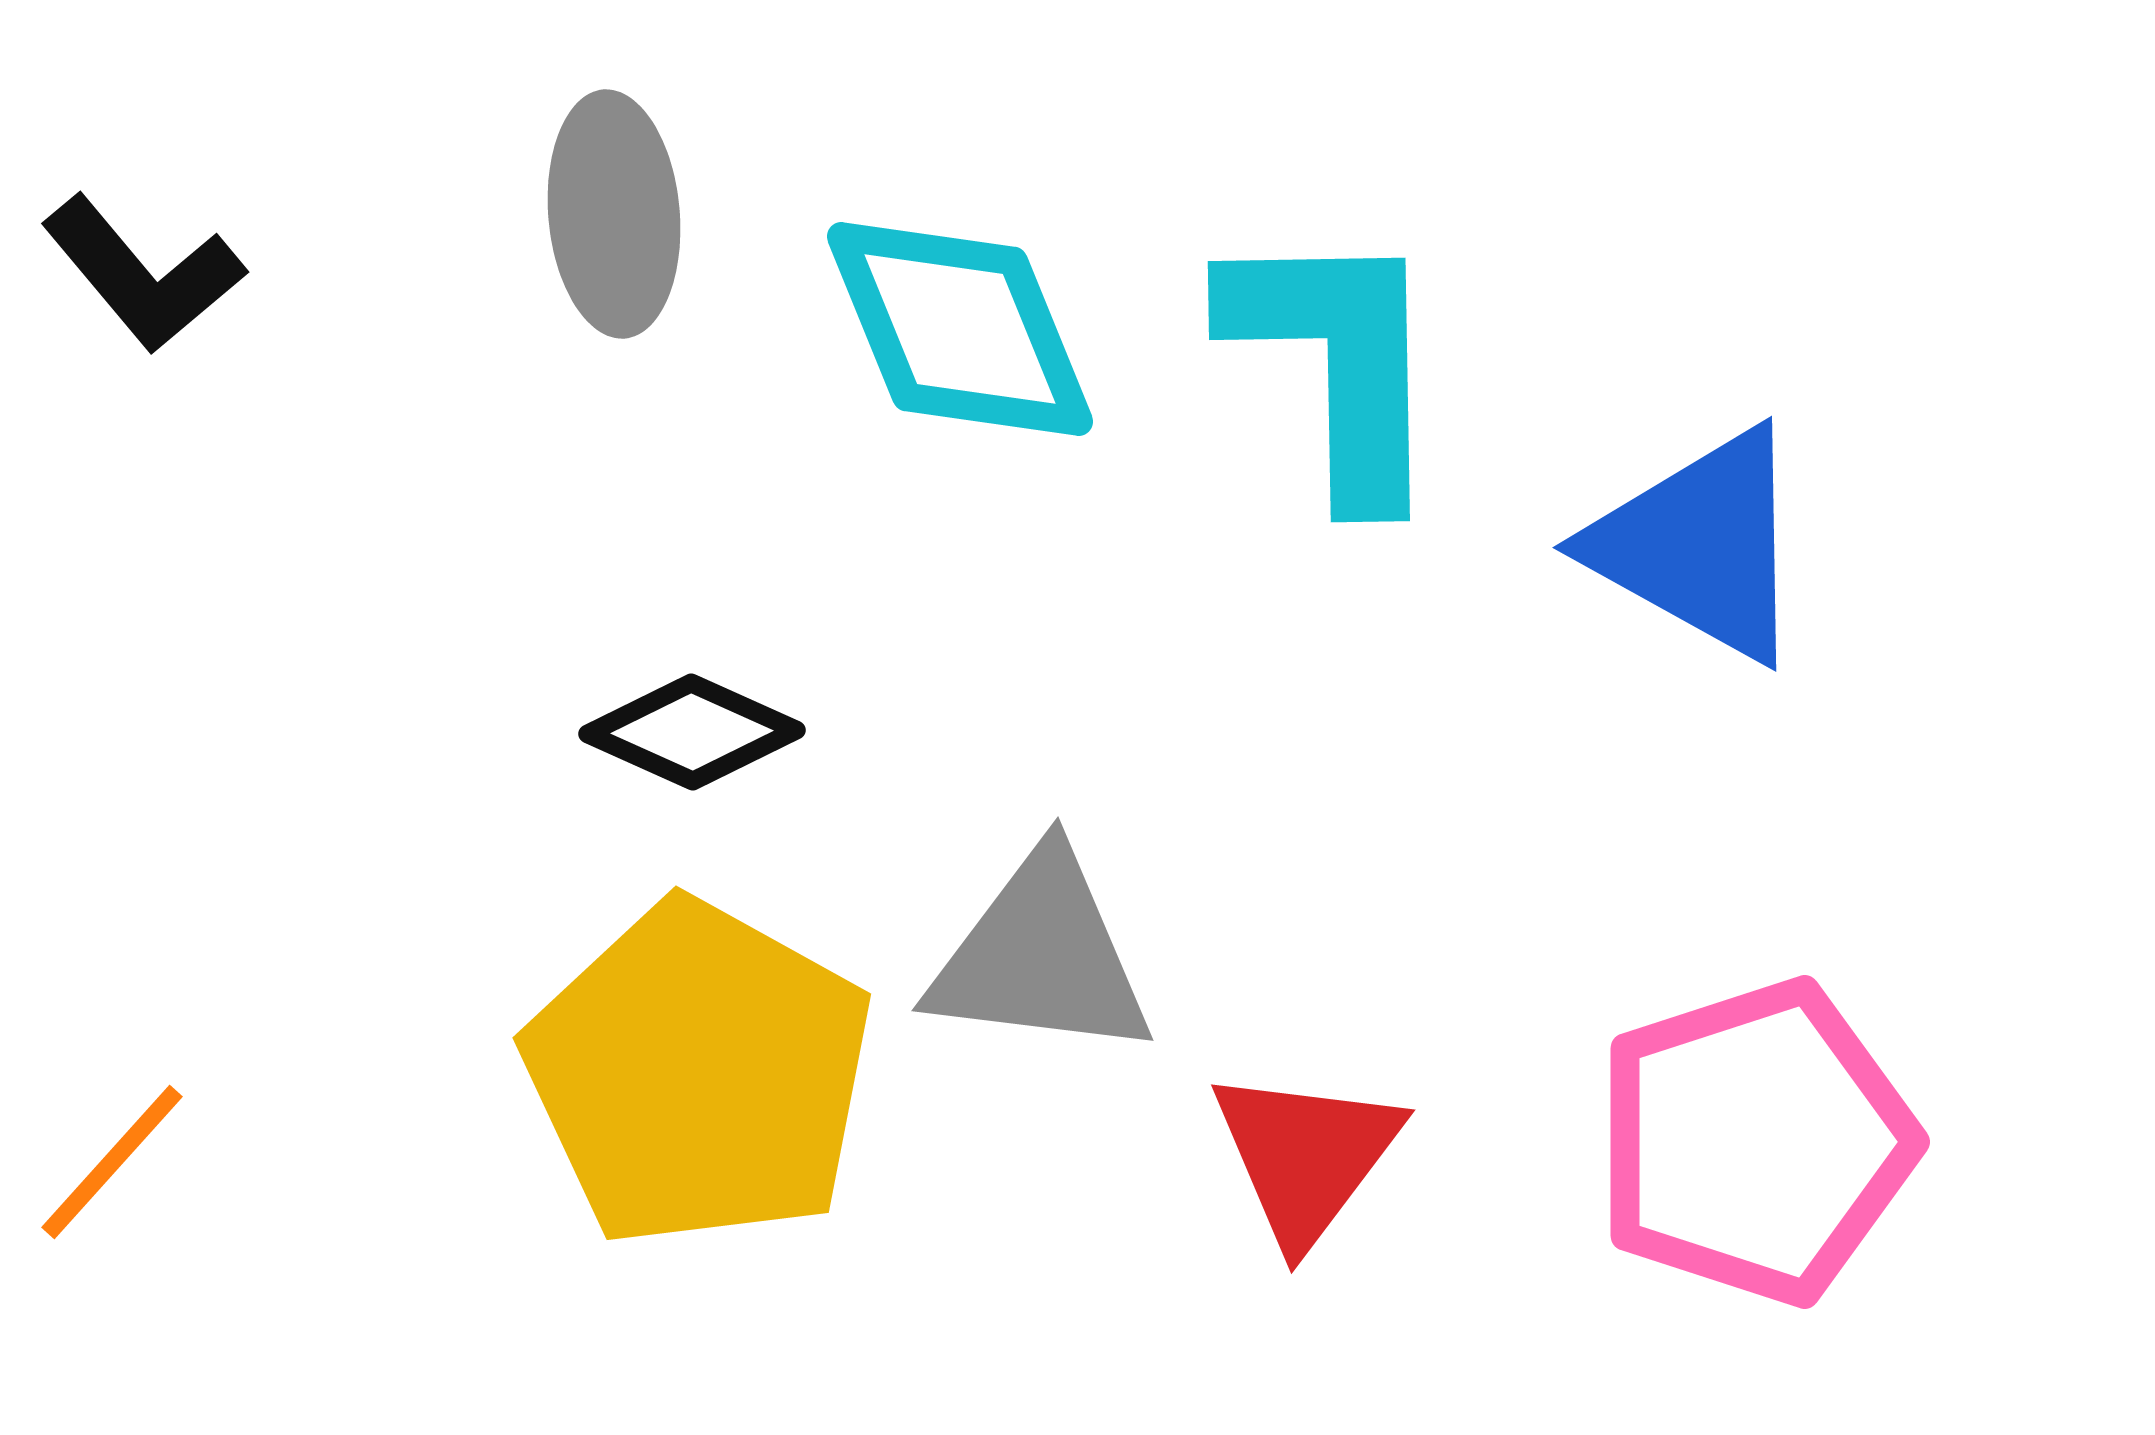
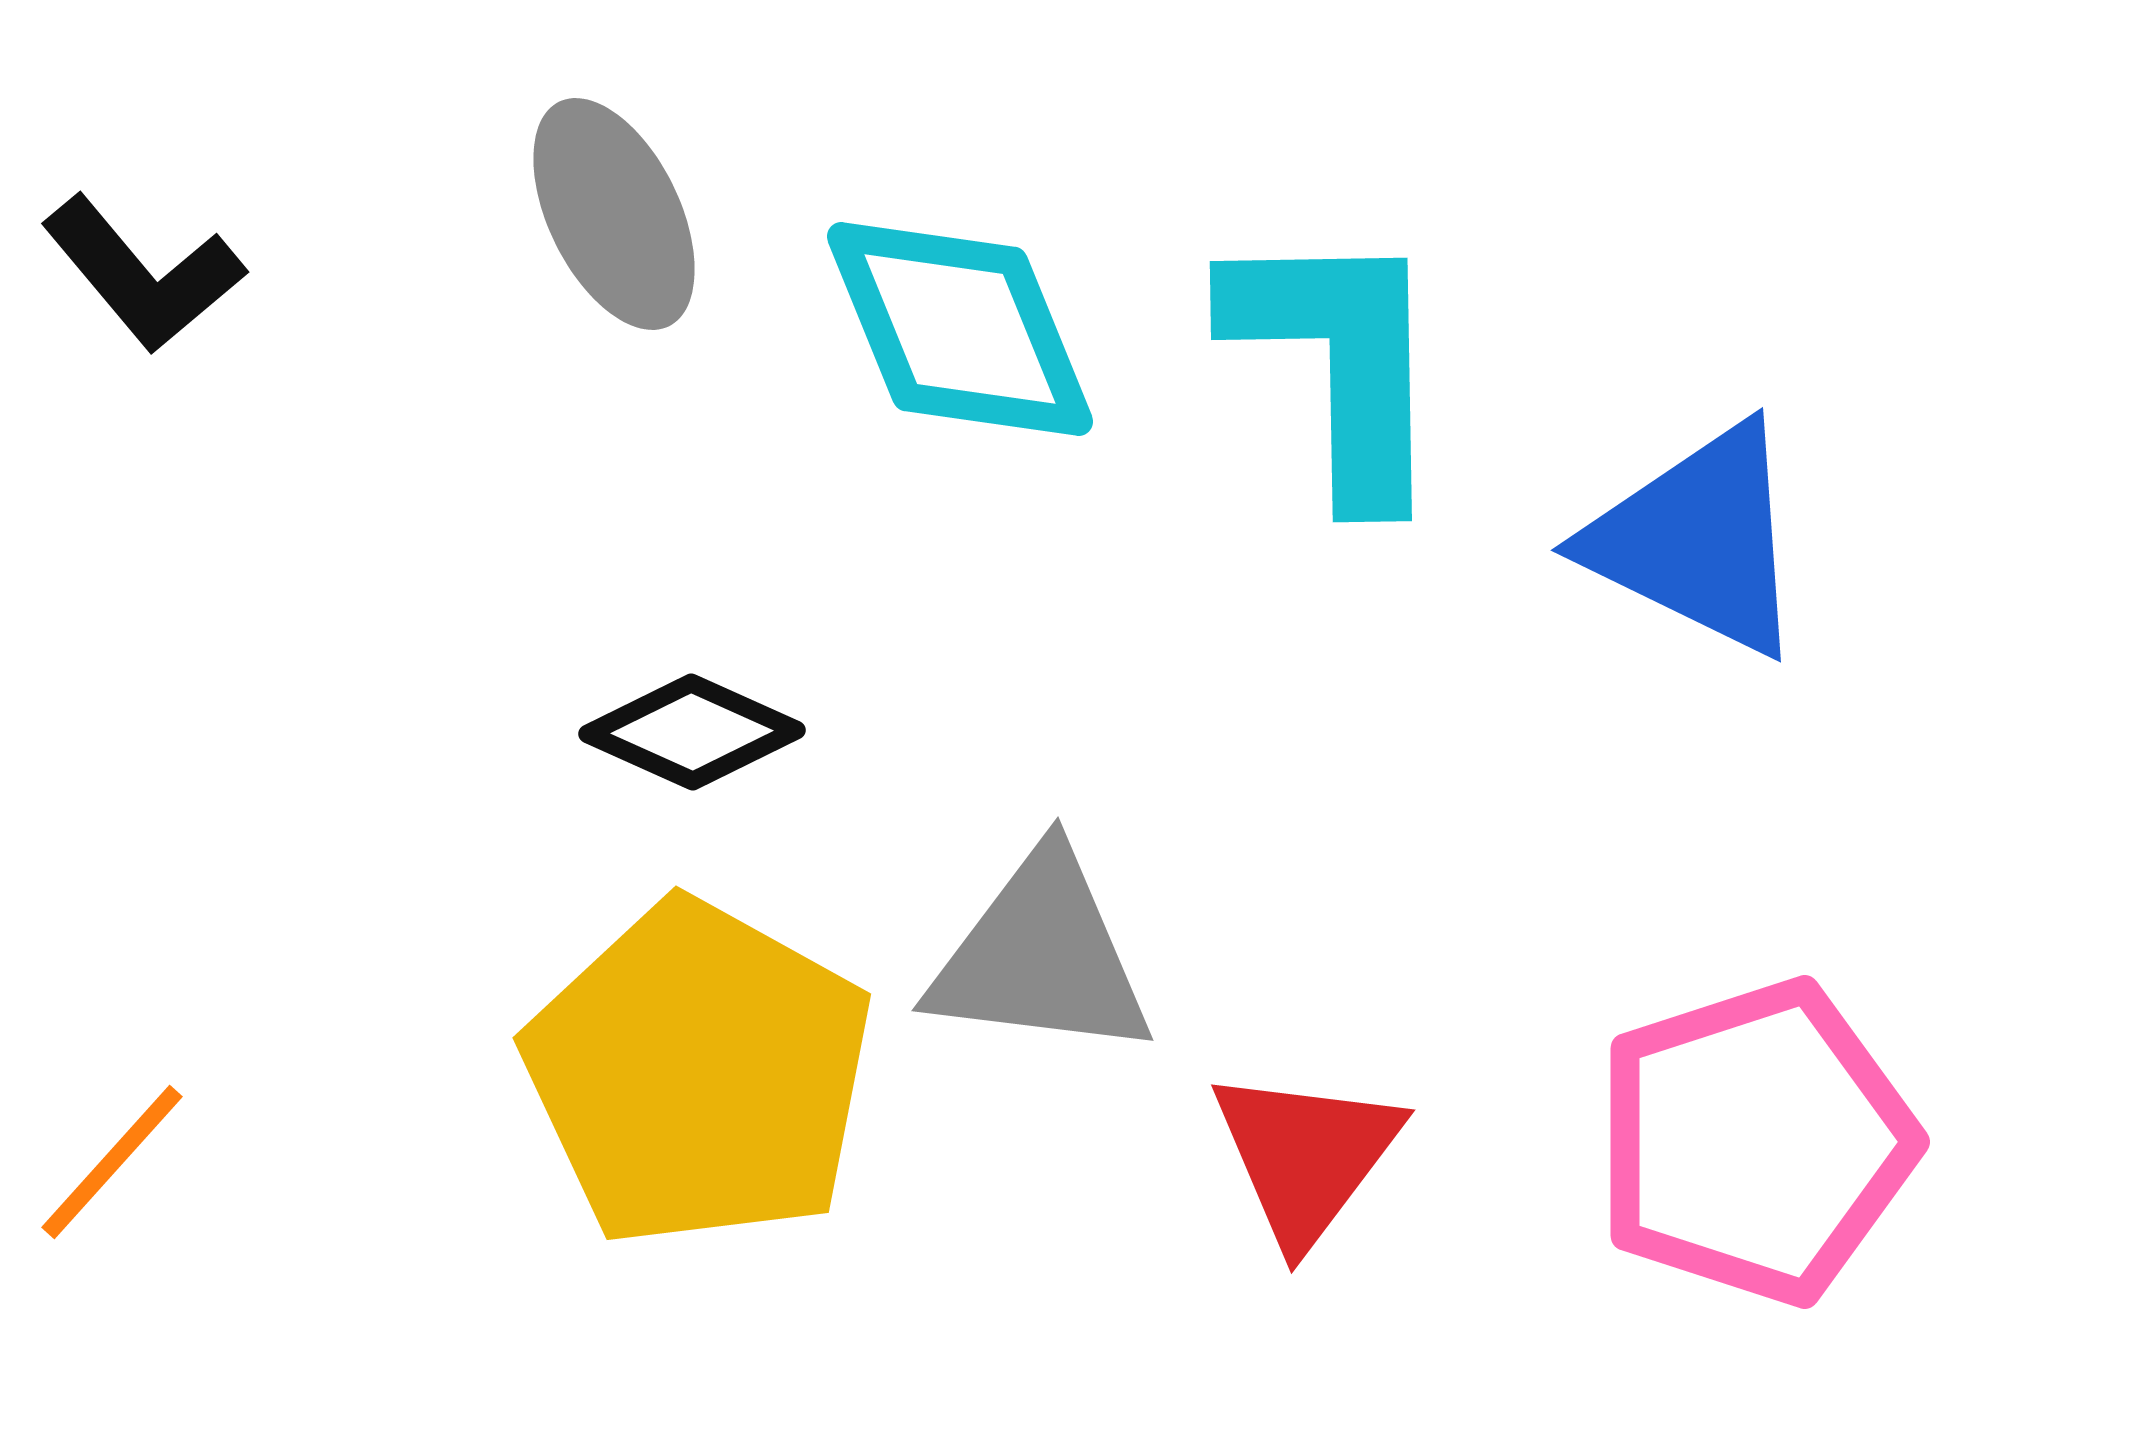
gray ellipse: rotated 21 degrees counterclockwise
cyan L-shape: moved 2 px right
blue triangle: moved 2 px left, 5 px up; rotated 3 degrees counterclockwise
